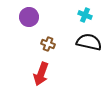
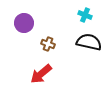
purple circle: moved 5 px left, 6 px down
red arrow: rotated 30 degrees clockwise
